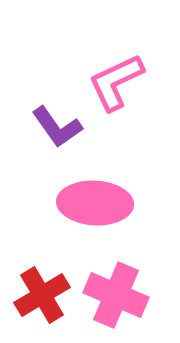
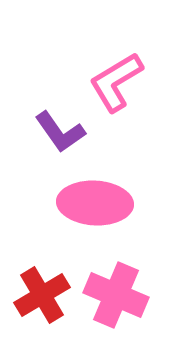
pink L-shape: rotated 6 degrees counterclockwise
purple L-shape: moved 3 px right, 5 px down
